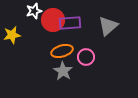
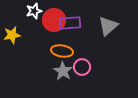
red circle: moved 1 px right
orange ellipse: rotated 25 degrees clockwise
pink circle: moved 4 px left, 10 px down
